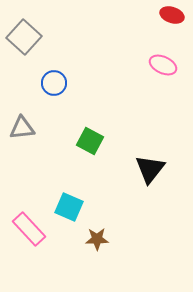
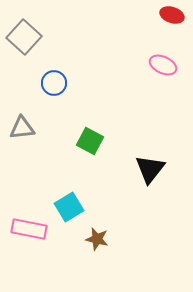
cyan square: rotated 36 degrees clockwise
pink rectangle: rotated 36 degrees counterclockwise
brown star: rotated 15 degrees clockwise
